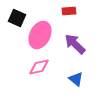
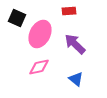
pink ellipse: moved 1 px up
